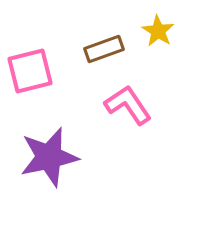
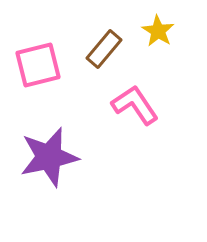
brown rectangle: rotated 30 degrees counterclockwise
pink square: moved 8 px right, 6 px up
pink L-shape: moved 7 px right
